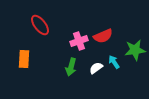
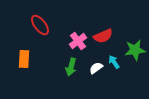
pink cross: moved 1 px left; rotated 18 degrees counterclockwise
